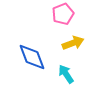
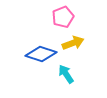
pink pentagon: moved 3 px down
blue diamond: moved 9 px right, 3 px up; rotated 52 degrees counterclockwise
